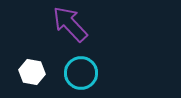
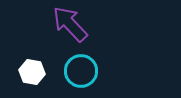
cyan circle: moved 2 px up
